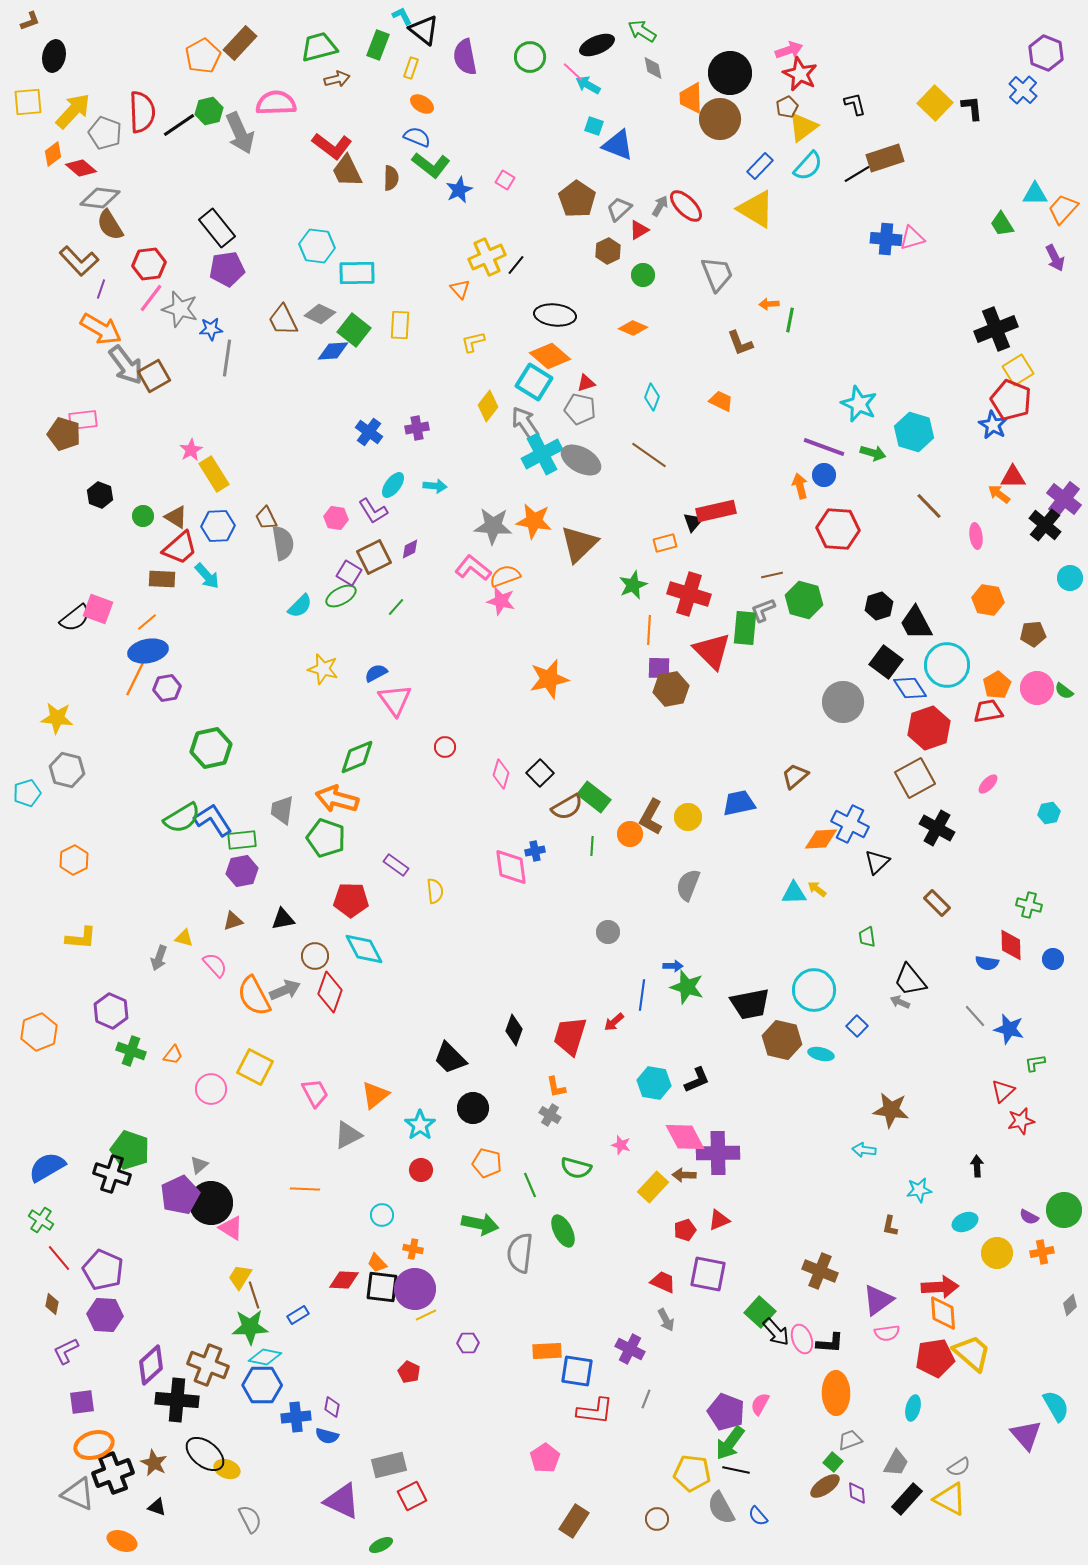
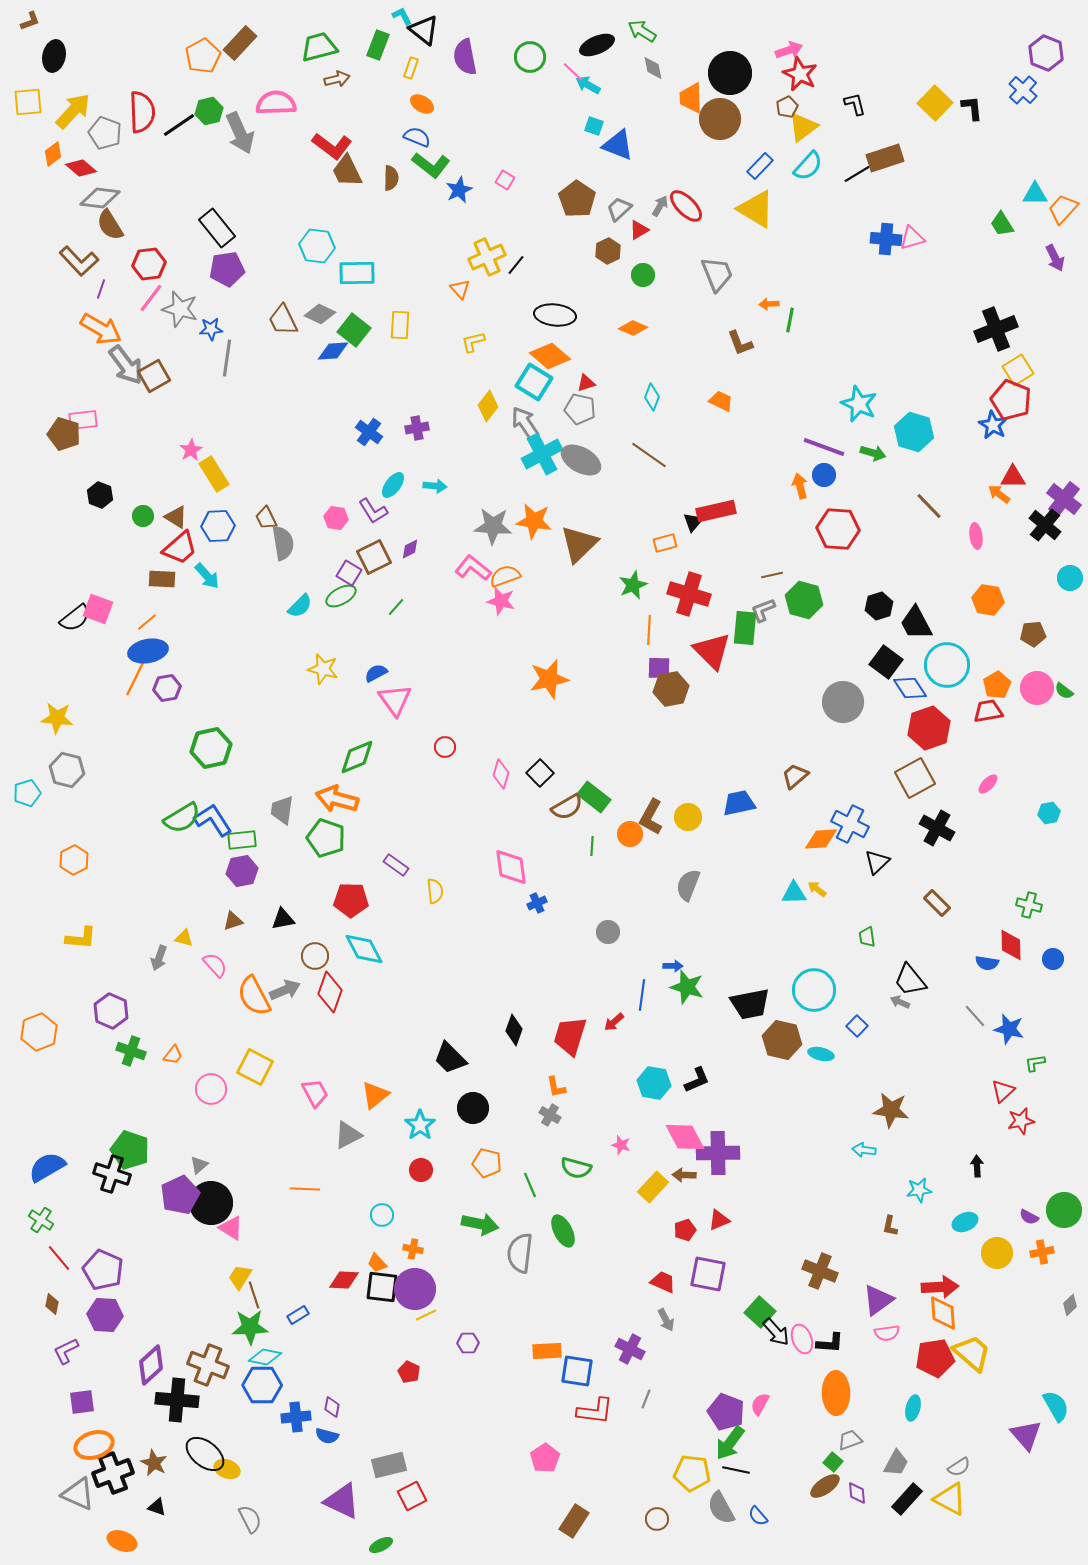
blue cross at (535, 851): moved 2 px right, 52 px down; rotated 12 degrees counterclockwise
